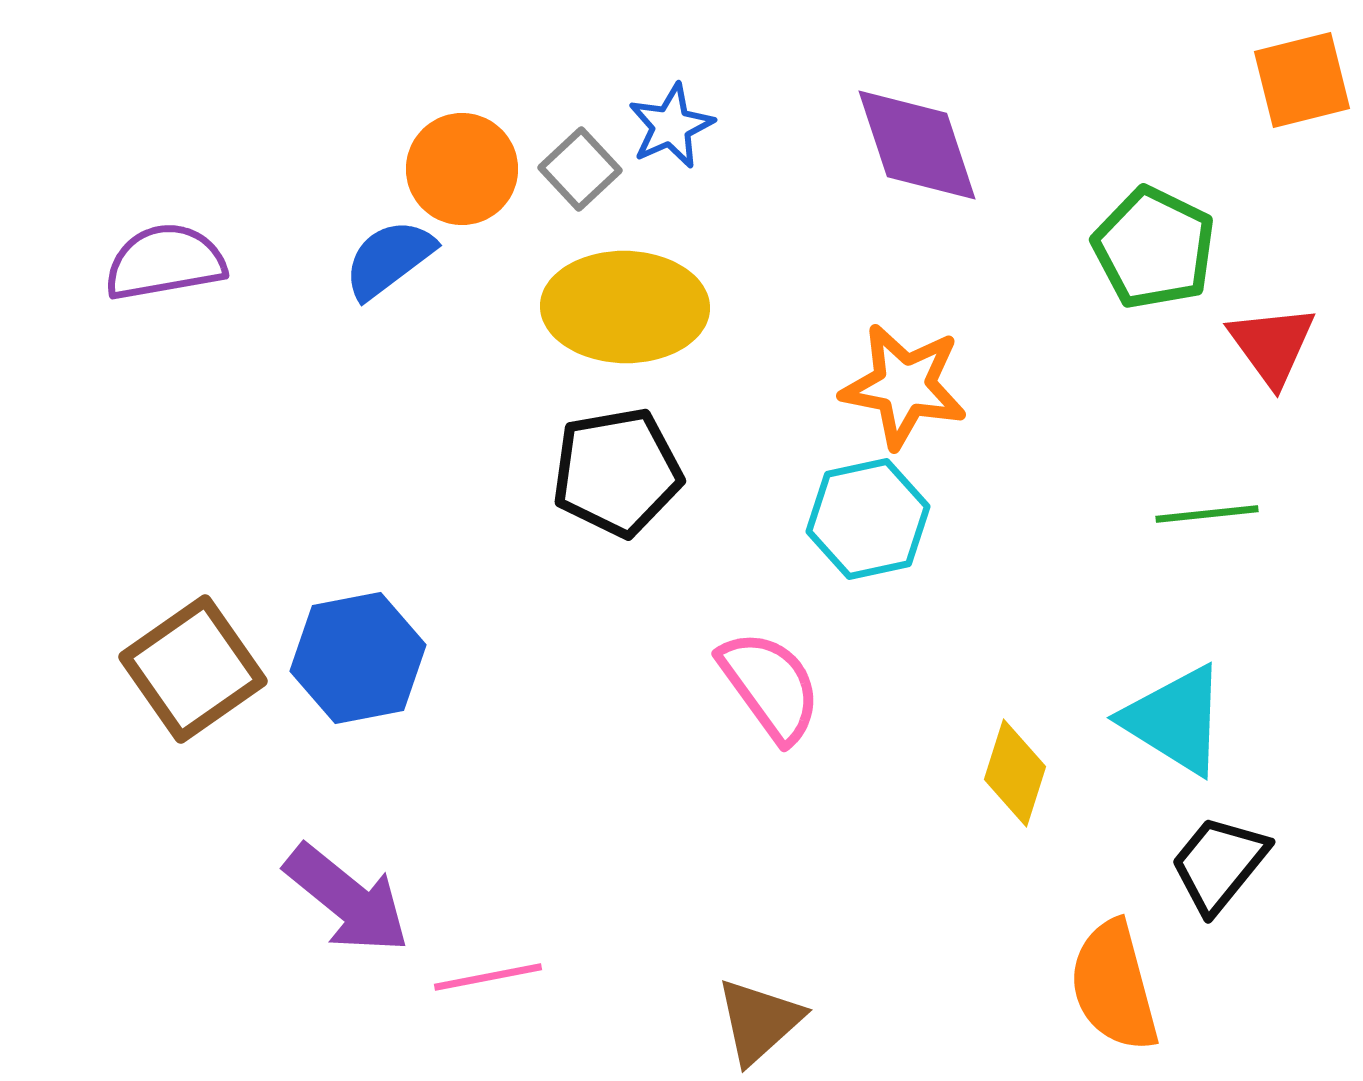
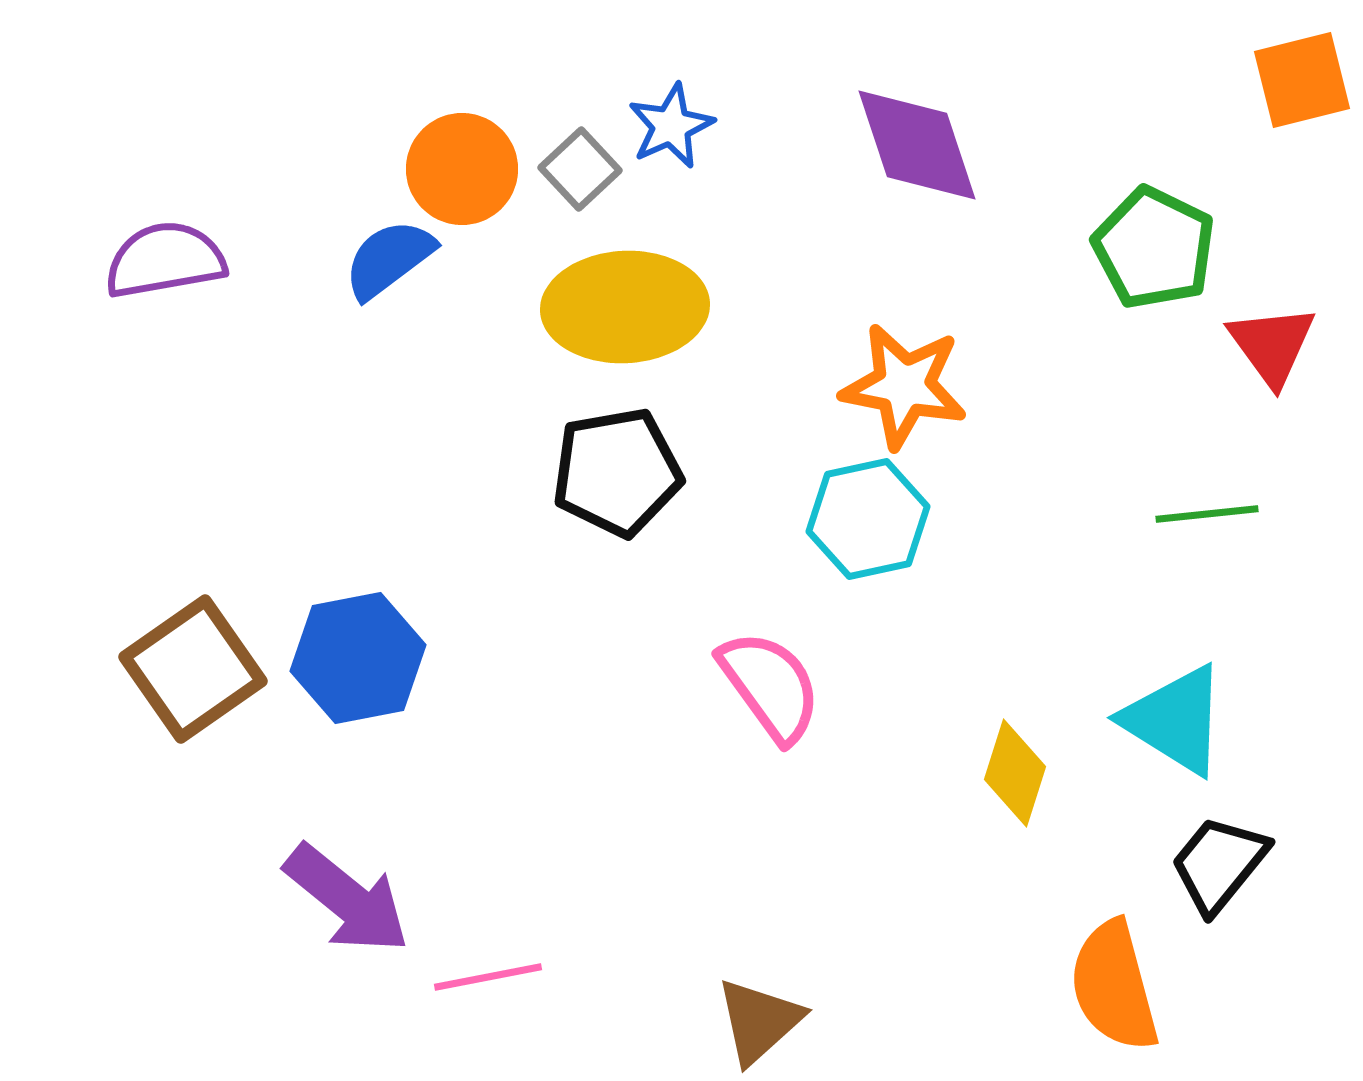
purple semicircle: moved 2 px up
yellow ellipse: rotated 4 degrees counterclockwise
